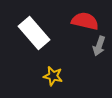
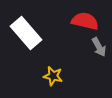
white rectangle: moved 8 px left
gray arrow: moved 1 px down; rotated 48 degrees counterclockwise
